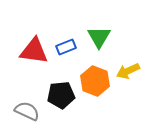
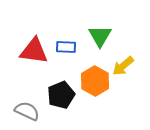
green triangle: moved 1 px right, 1 px up
blue rectangle: rotated 24 degrees clockwise
yellow arrow: moved 5 px left, 5 px up; rotated 15 degrees counterclockwise
orange hexagon: rotated 8 degrees clockwise
black pentagon: rotated 16 degrees counterclockwise
